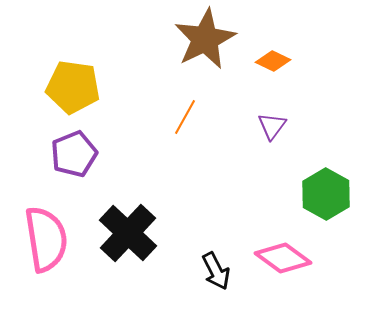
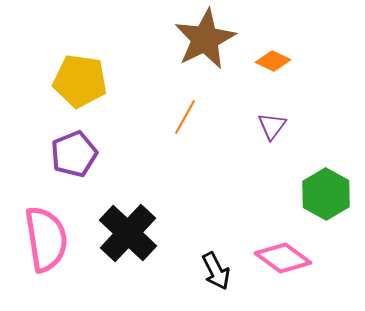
yellow pentagon: moved 7 px right, 6 px up
